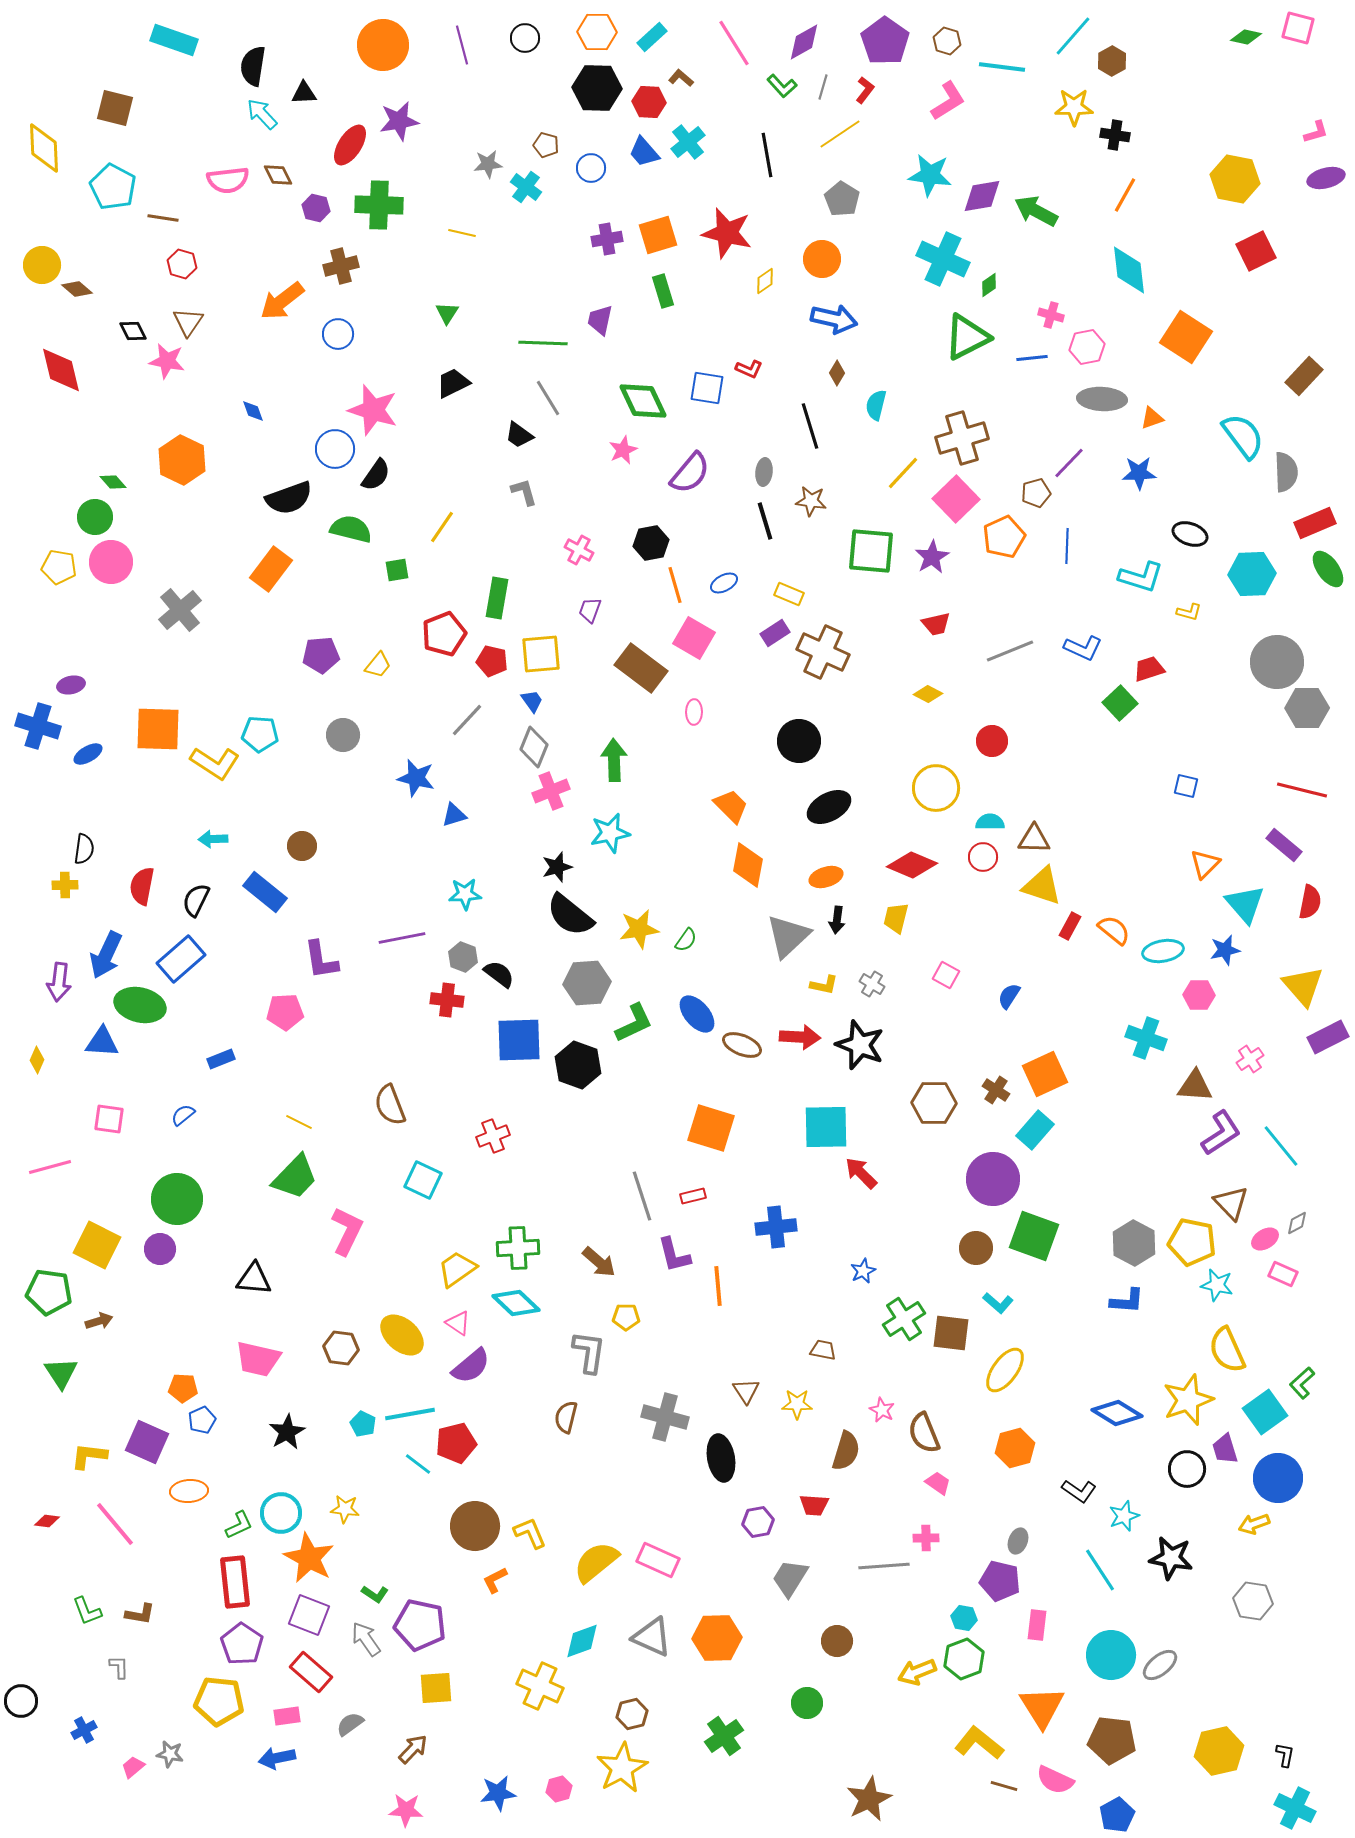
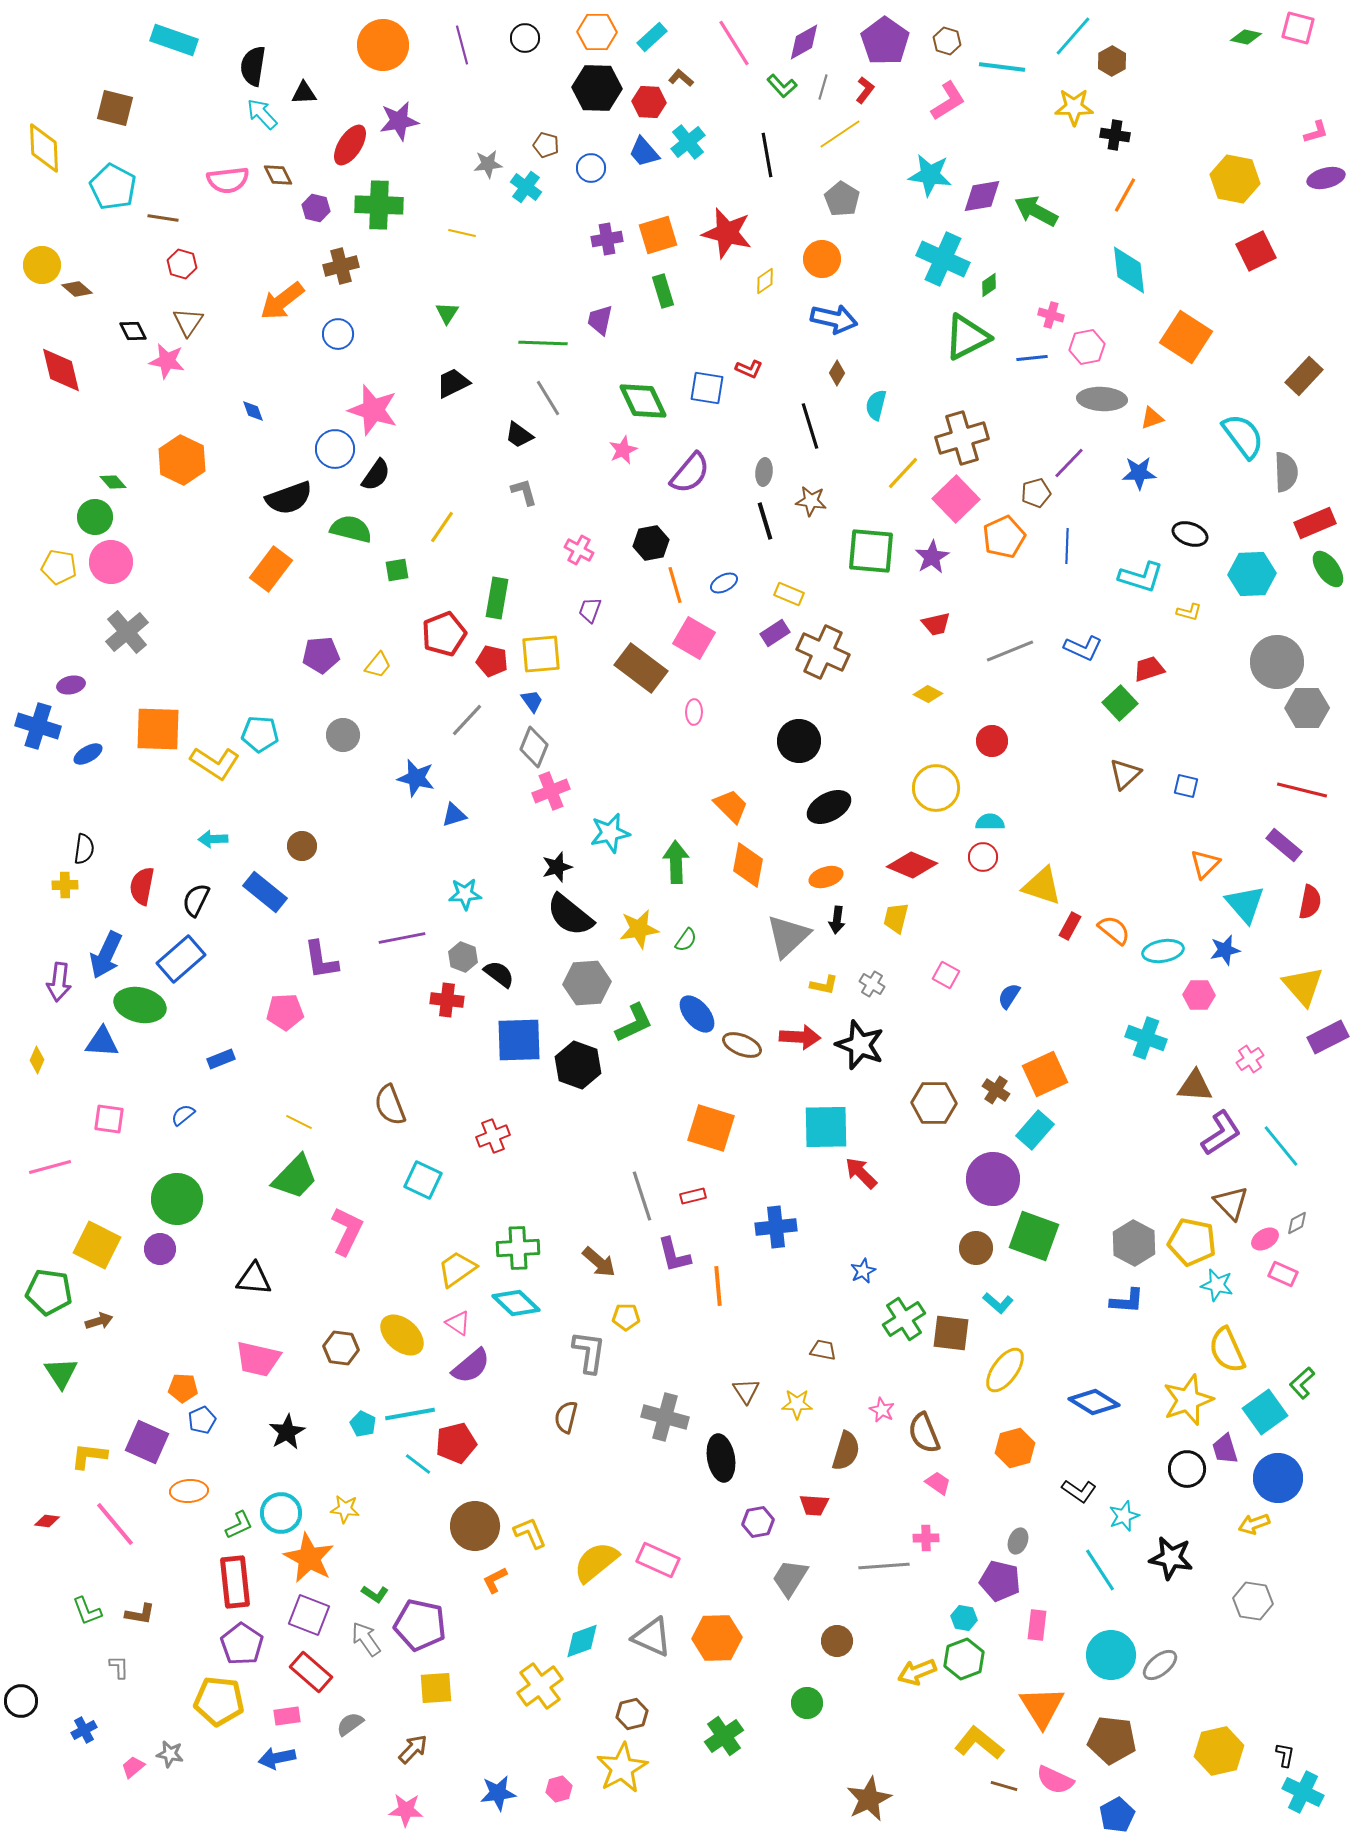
gray cross at (180, 610): moved 53 px left, 22 px down
green arrow at (614, 760): moved 62 px right, 102 px down
brown triangle at (1034, 839): moved 91 px right, 65 px up; rotated 44 degrees counterclockwise
blue diamond at (1117, 1413): moved 23 px left, 11 px up
yellow cross at (540, 1686): rotated 30 degrees clockwise
cyan cross at (1295, 1808): moved 8 px right, 16 px up
